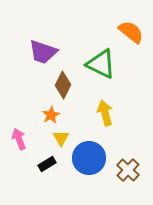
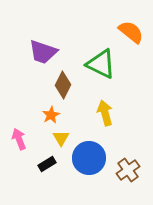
brown cross: rotated 10 degrees clockwise
